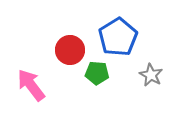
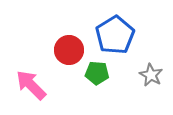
blue pentagon: moved 3 px left, 2 px up
red circle: moved 1 px left
pink arrow: rotated 8 degrees counterclockwise
